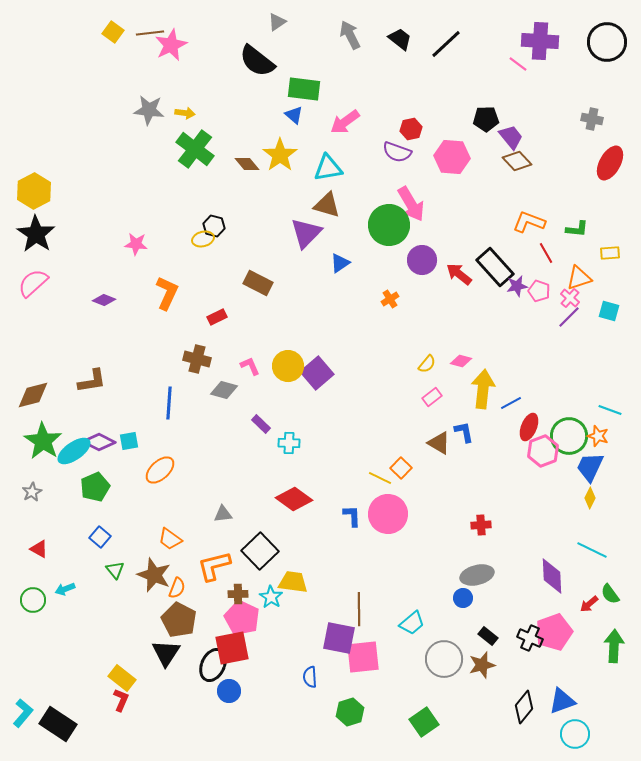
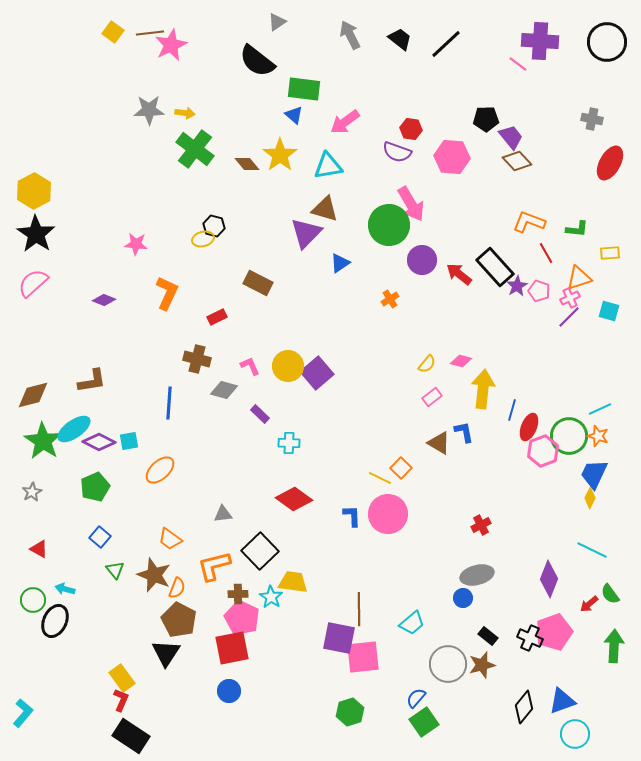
gray star at (149, 110): rotated 8 degrees counterclockwise
red hexagon at (411, 129): rotated 20 degrees clockwise
cyan triangle at (328, 168): moved 2 px up
brown triangle at (327, 205): moved 2 px left, 4 px down
purple star at (517, 286): rotated 20 degrees counterclockwise
pink cross at (570, 298): rotated 24 degrees clockwise
blue line at (511, 403): moved 1 px right, 7 px down; rotated 45 degrees counterclockwise
cyan line at (610, 410): moved 10 px left, 1 px up; rotated 45 degrees counterclockwise
purple rectangle at (261, 424): moved 1 px left, 10 px up
cyan ellipse at (74, 451): moved 22 px up
blue trapezoid at (590, 467): moved 4 px right, 7 px down
red cross at (481, 525): rotated 24 degrees counterclockwise
purple diamond at (552, 576): moved 3 px left, 3 px down; rotated 24 degrees clockwise
cyan arrow at (65, 589): rotated 36 degrees clockwise
gray circle at (444, 659): moved 4 px right, 5 px down
black ellipse at (213, 665): moved 158 px left, 44 px up
blue semicircle at (310, 677): moved 106 px right, 21 px down; rotated 45 degrees clockwise
yellow rectangle at (122, 678): rotated 16 degrees clockwise
black rectangle at (58, 724): moved 73 px right, 12 px down
